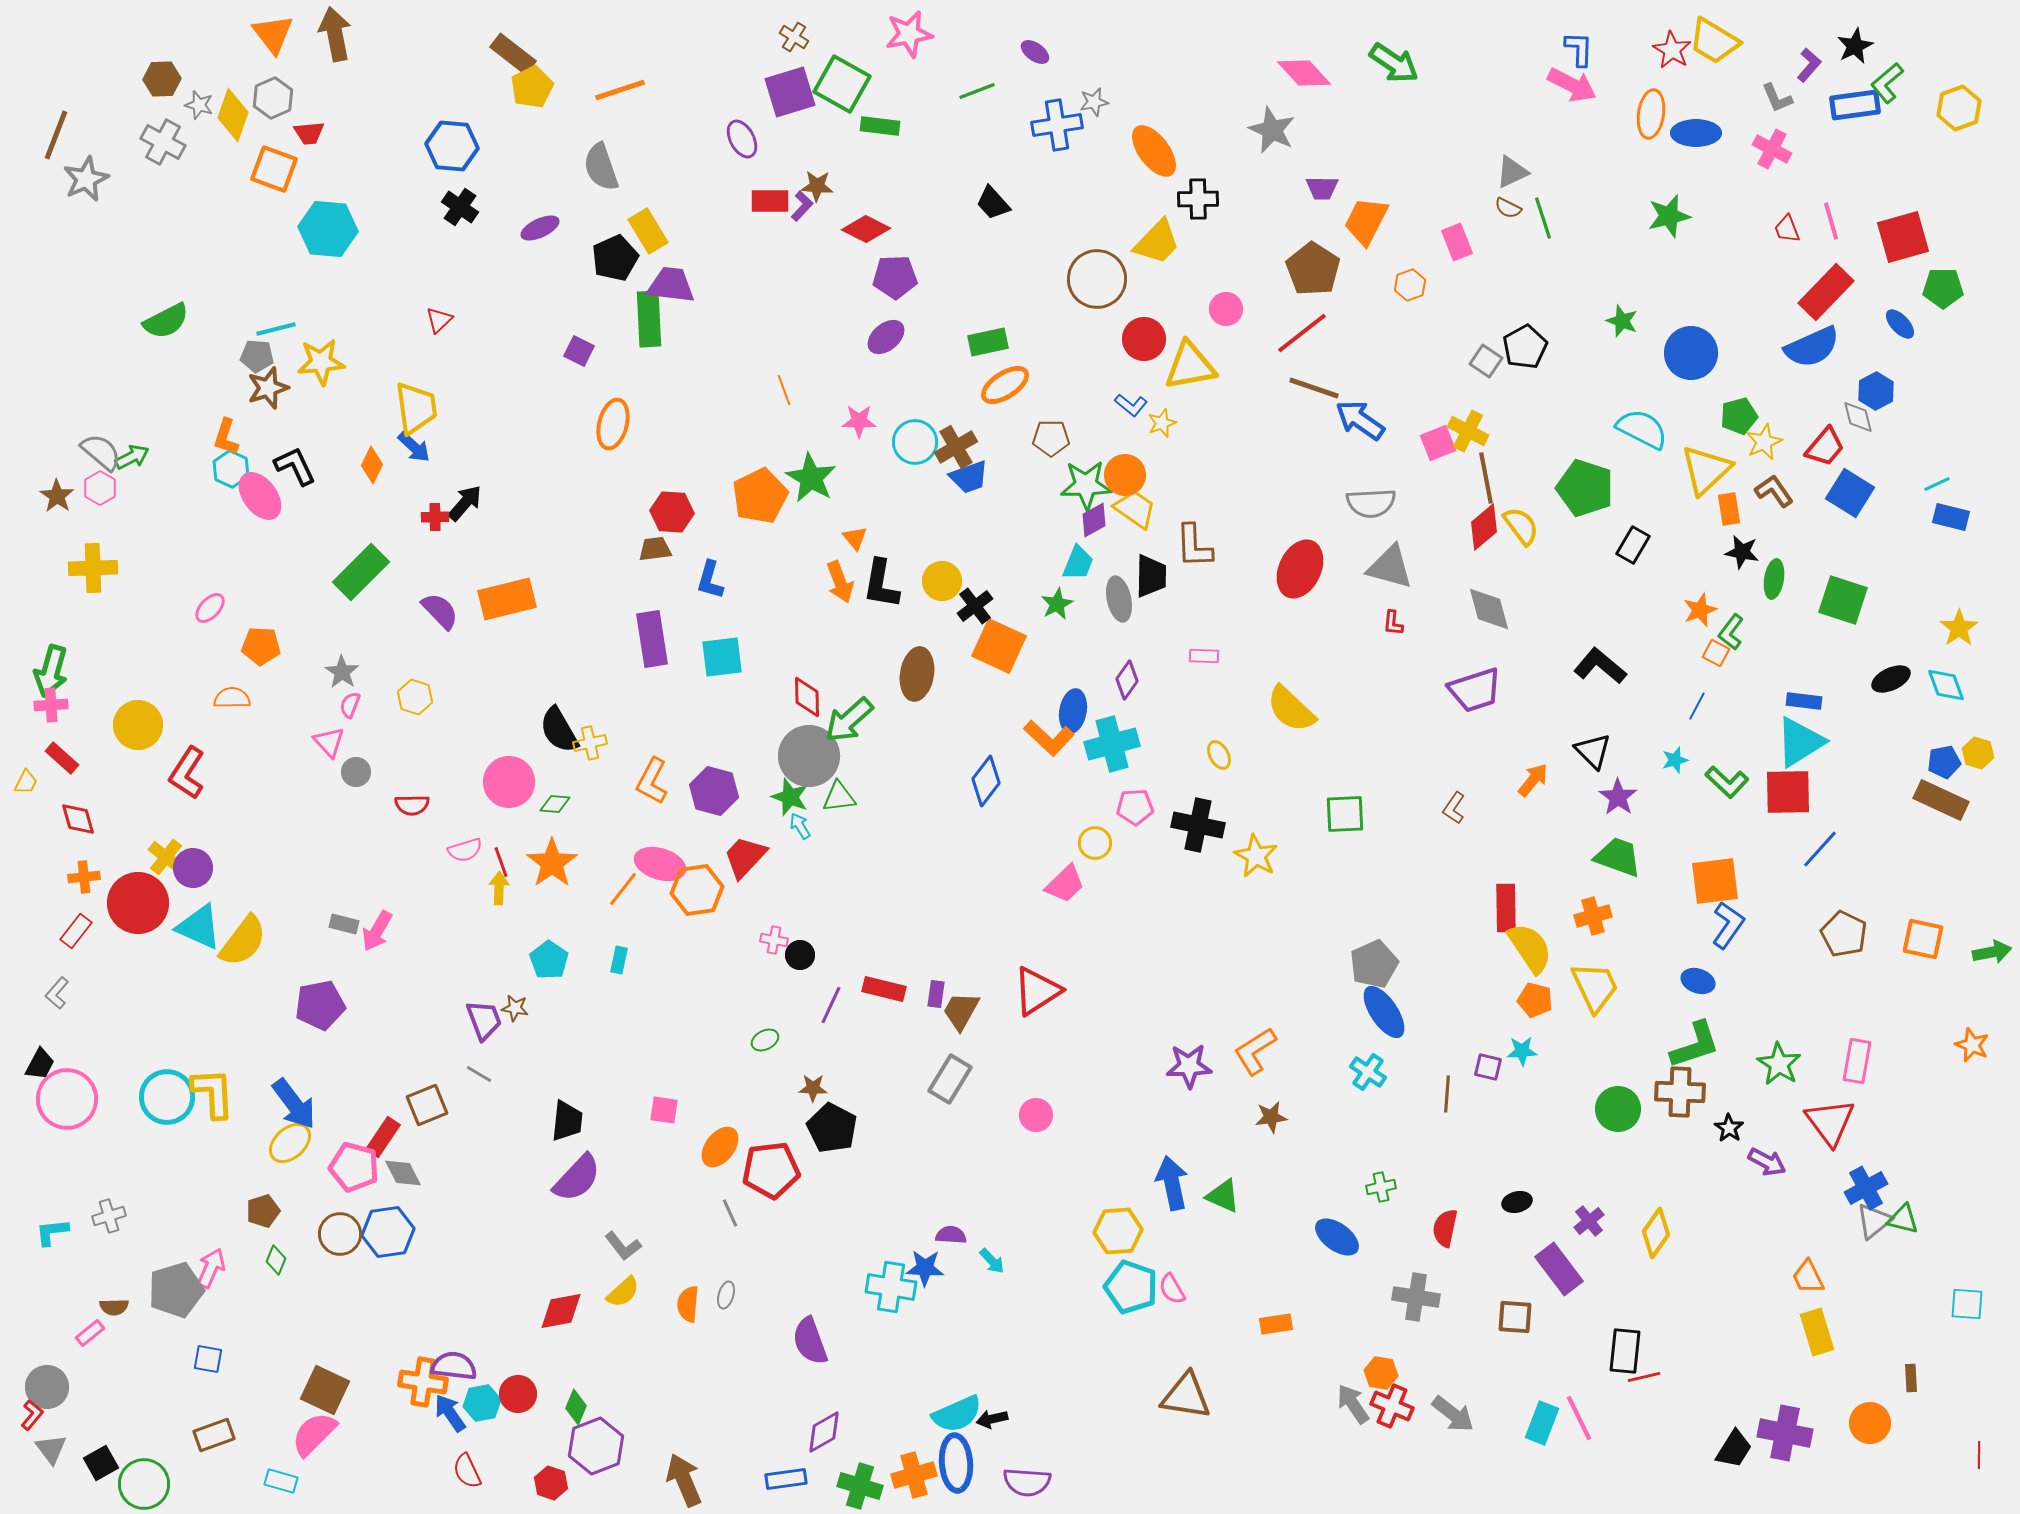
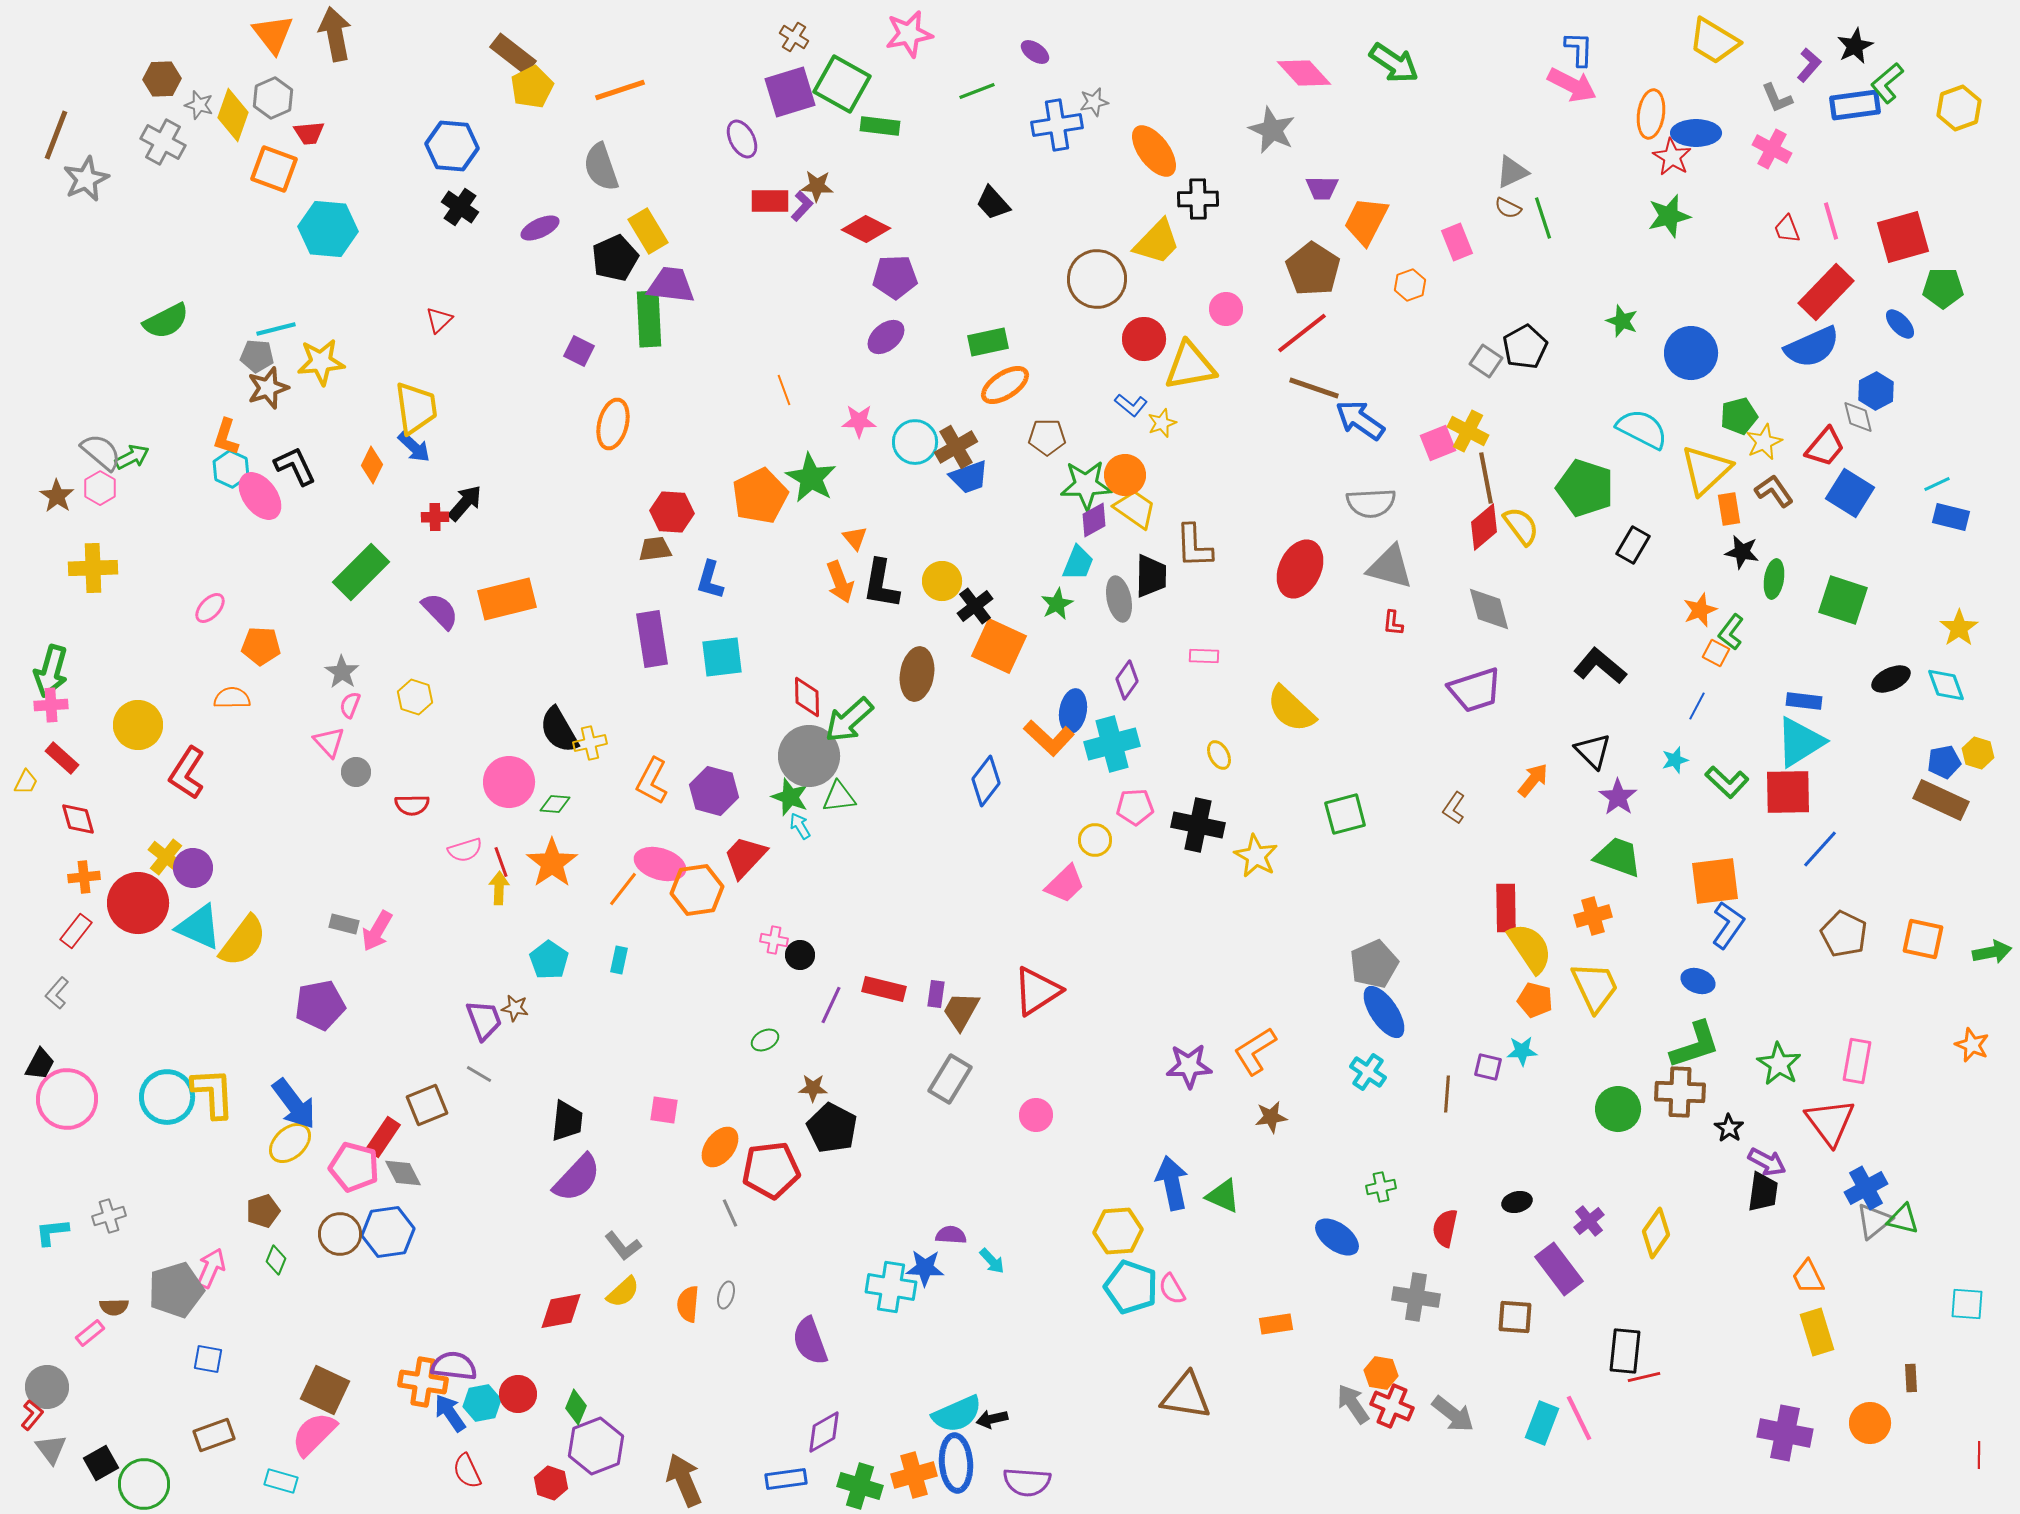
red star at (1672, 50): moved 107 px down
brown pentagon at (1051, 438): moved 4 px left, 1 px up
green square at (1345, 814): rotated 12 degrees counterclockwise
yellow circle at (1095, 843): moved 3 px up
black trapezoid at (1734, 1449): moved 29 px right, 257 px up; rotated 24 degrees counterclockwise
